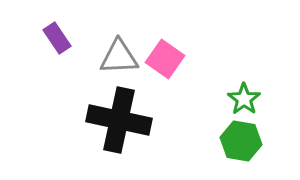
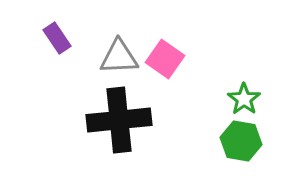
black cross: rotated 18 degrees counterclockwise
